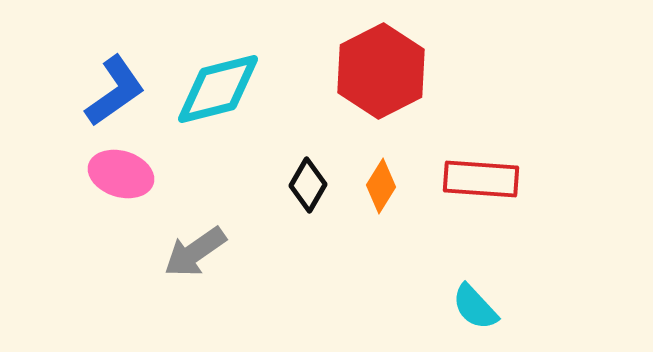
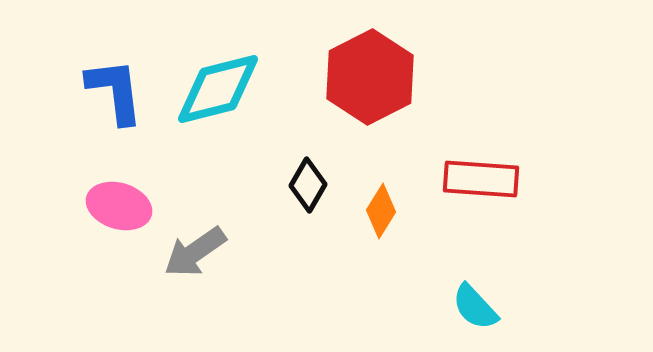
red hexagon: moved 11 px left, 6 px down
blue L-shape: rotated 62 degrees counterclockwise
pink ellipse: moved 2 px left, 32 px down
orange diamond: moved 25 px down
